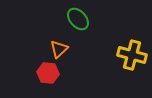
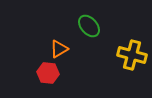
green ellipse: moved 11 px right, 7 px down
orange triangle: rotated 12 degrees clockwise
